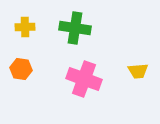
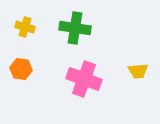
yellow cross: rotated 18 degrees clockwise
